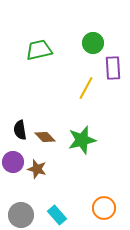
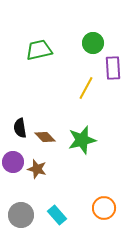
black semicircle: moved 2 px up
